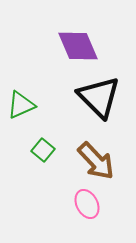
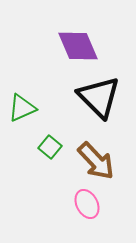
green triangle: moved 1 px right, 3 px down
green square: moved 7 px right, 3 px up
